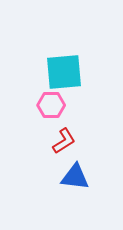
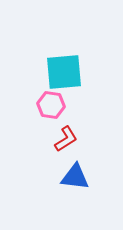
pink hexagon: rotated 8 degrees clockwise
red L-shape: moved 2 px right, 2 px up
